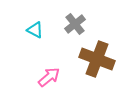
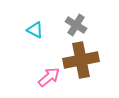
gray cross: moved 1 px right, 1 px down; rotated 20 degrees counterclockwise
brown cross: moved 16 px left, 1 px down; rotated 32 degrees counterclockwise
